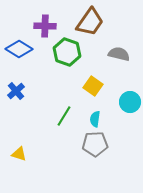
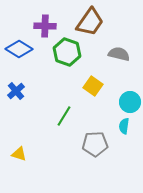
cyan semicircle: moved 29 px right, 7 px down
